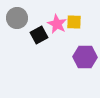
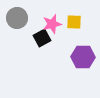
pink star: moved 5 px left; rotated 30 degrees clockwise
black square: moved 3 px right, 3 px down
purple hexagon: moved 2 px left
